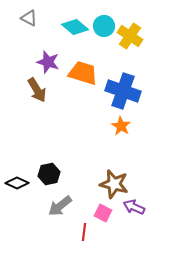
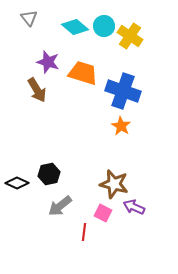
gray triangle: rotated 24 degrees clockwise
